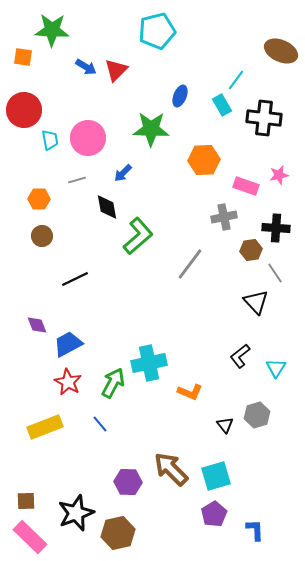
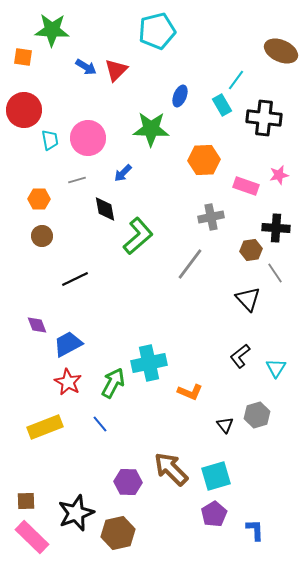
black diamond at (107, 207): moved 2 px left, 2 px down
gray cross at (224, 217): moved 13 px left
black triangle at (256, 302): moved 8 px left, 3 px up
pink rectangle at (30, 537): moved 2 px right
